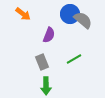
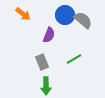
blue circle: moved 5 px left, 1 px down
